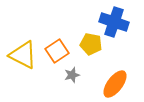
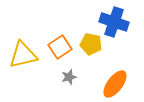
orange square: moved 3 px right, 4 px up
yellow triangle: rotated 40 degrees counterclockwise
gray star: moved 3 px left, 2 px down
